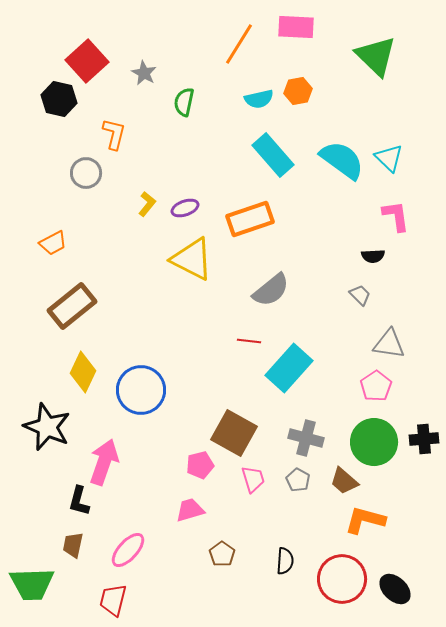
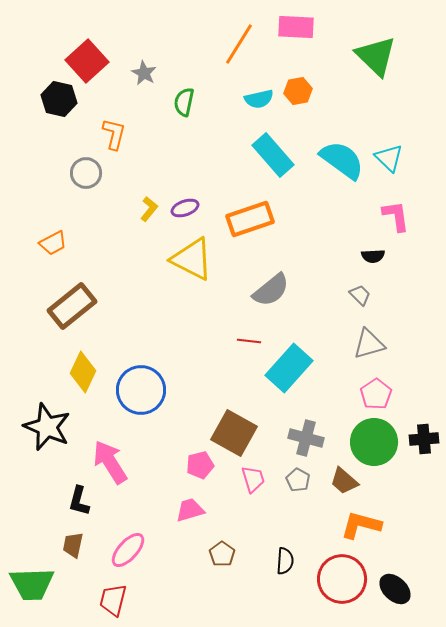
yellow L-shape at (147, 204): moved 2 px right, 5 px down
gray triangle at (389, 344): moved 20 px left; rotated 24 degrees counterclockwise
pink pentagon at (376, 386): moved 8 px down
pink arrow at (104, 462): moved 6 px right; rotated 51 degrees counterclockwise
orange L-shape at (365, 520): moved 4 px left, 5 px down
